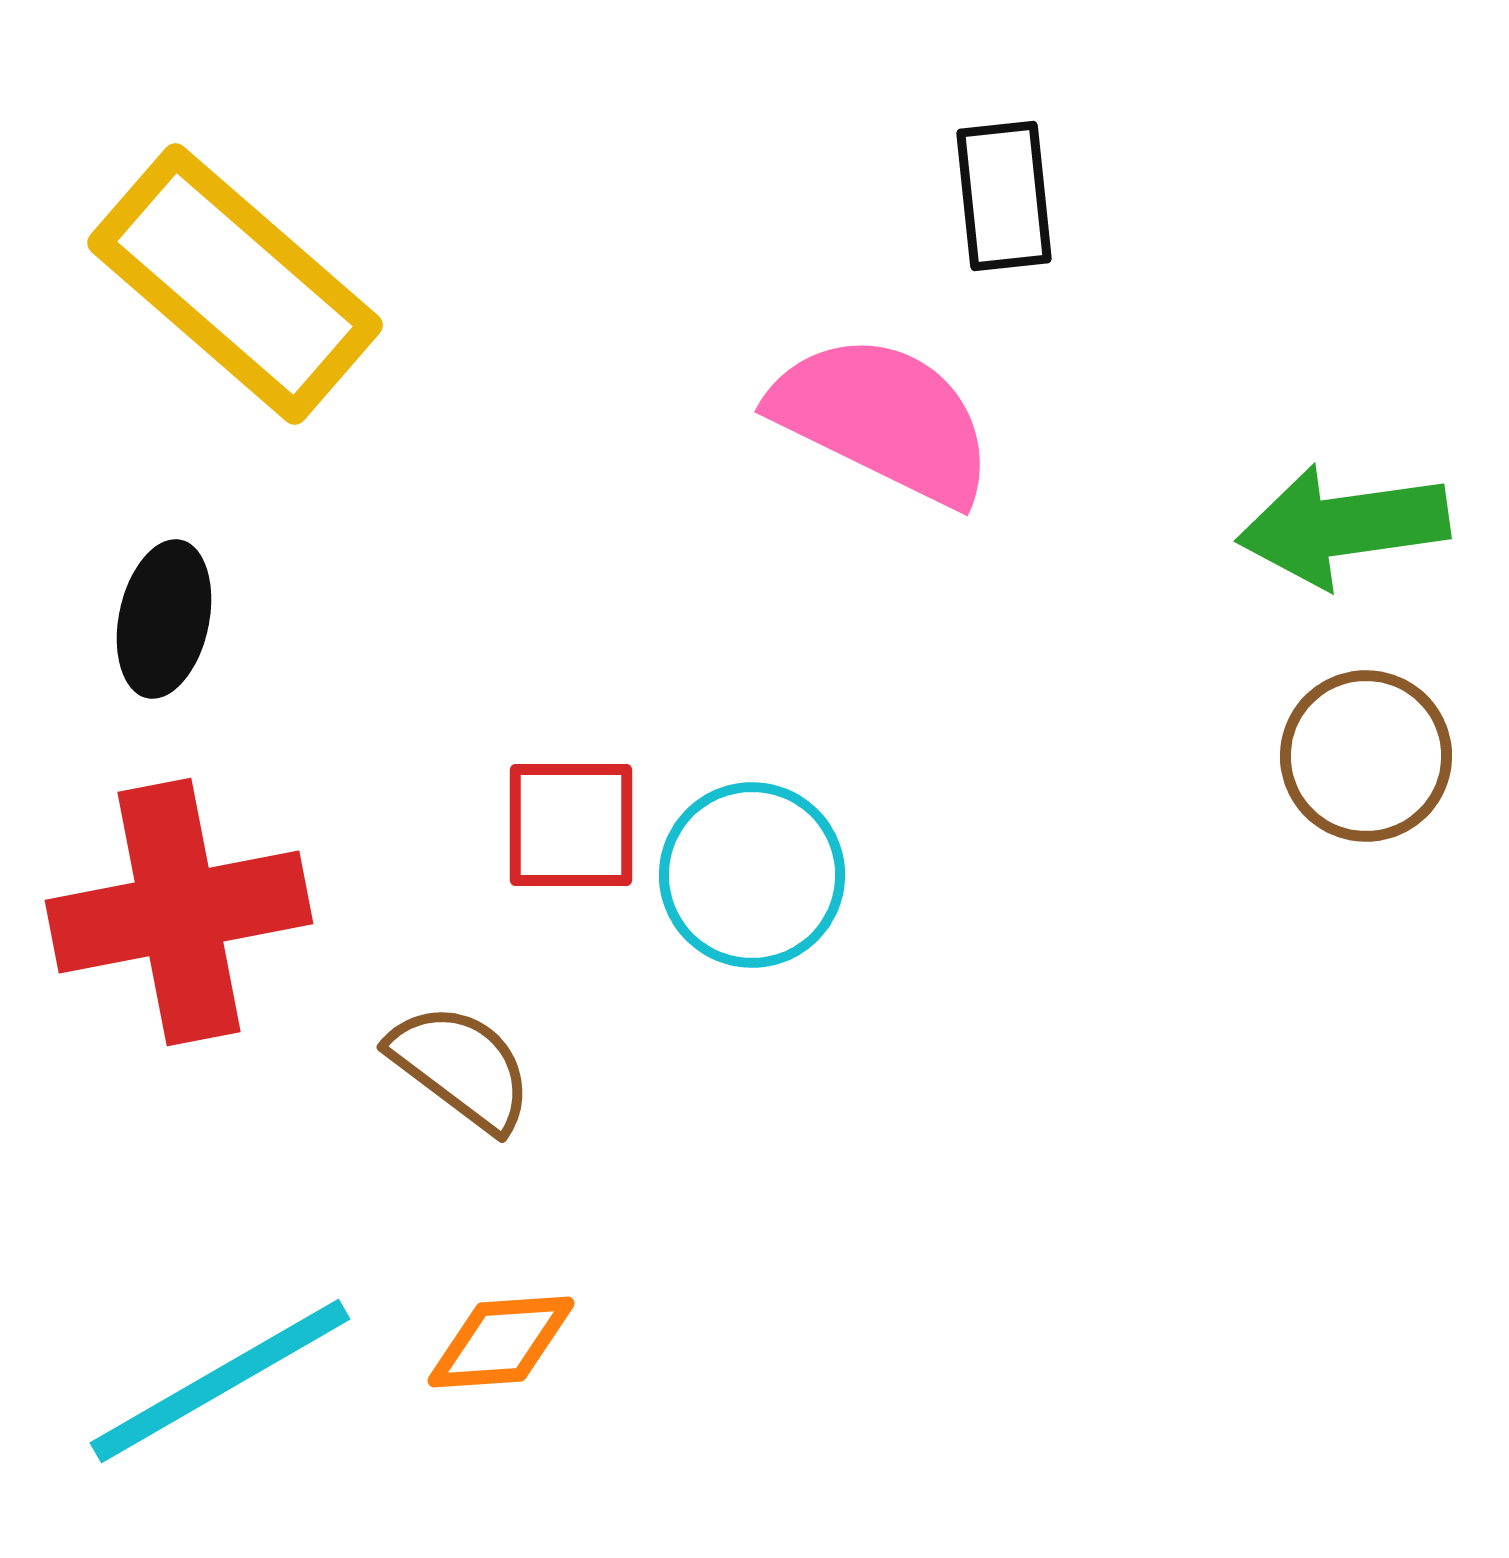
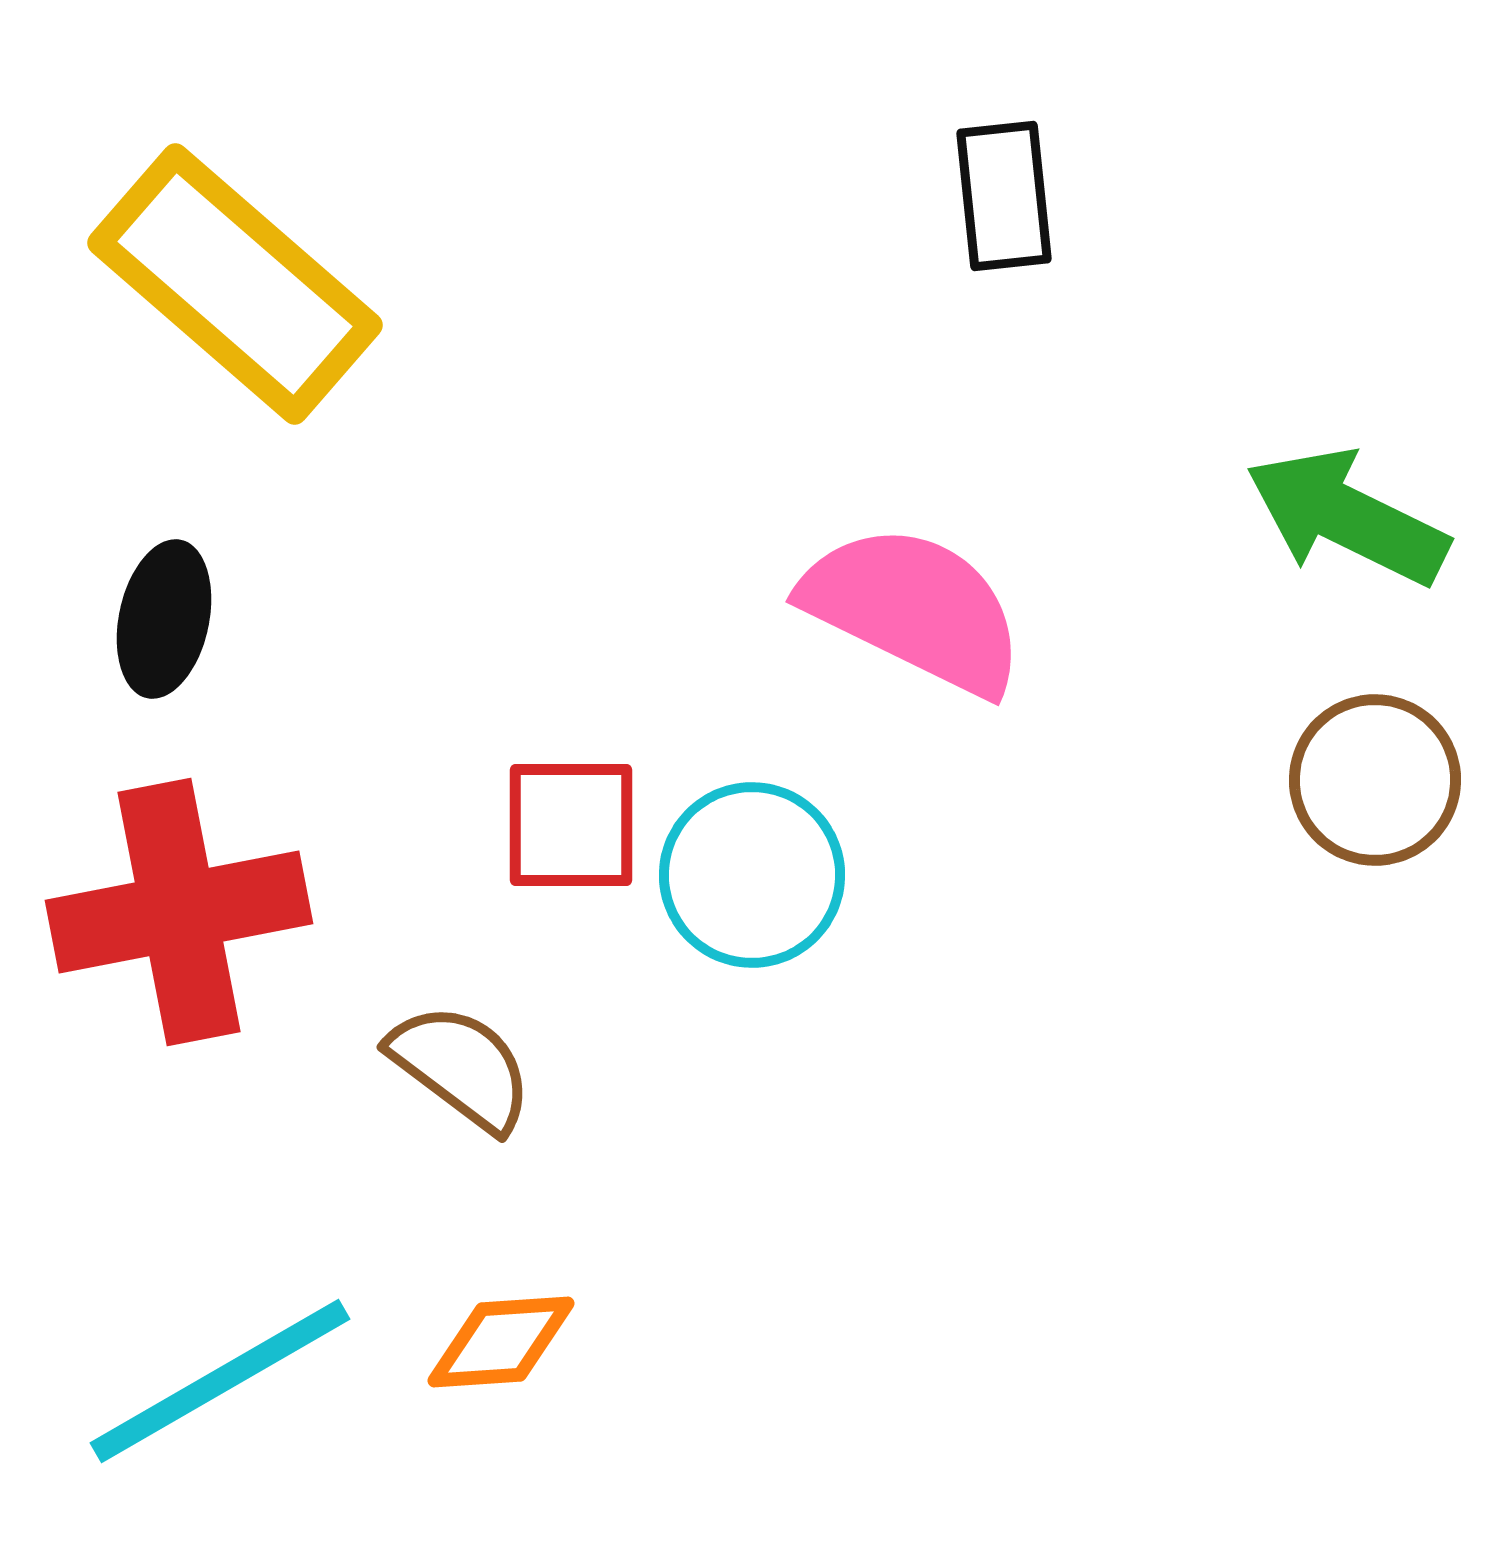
pink semicircle: moved 31 px right, 190 px down
green arrow: moved 4 px right, 9 px up; rotated 34 degrees clockwise
brown circle: moved 9 px right, 24 px down
